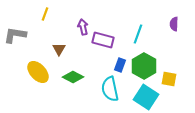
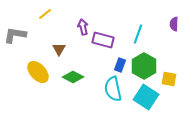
yellow line: rotated 32 degrees clockwise
cyan semicircle: moved 3 px right
